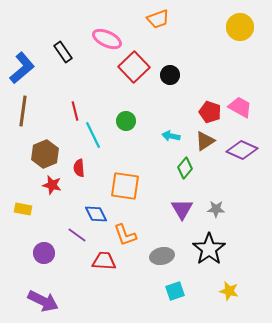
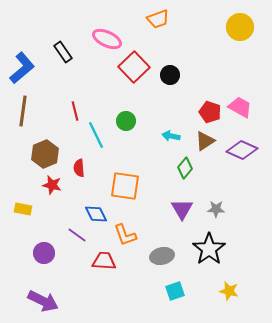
cyan line: moved 3 px right
